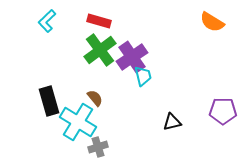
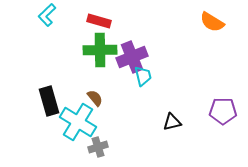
cyan L-shape: moved 6 px up
green cross: rotated 36 degrees clockwise
purple cross: rotated 12 degrees clockwise
